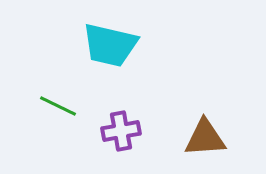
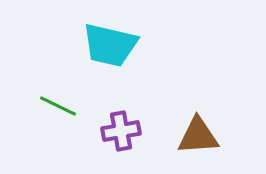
brown triangle: moved 7 px left, 2 px up
